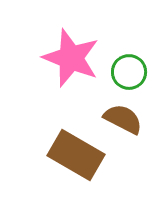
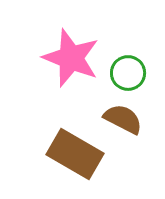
green circle: moved 1 px left, 1 px down
brown rectangle: moved 1 px left, 1 px up
